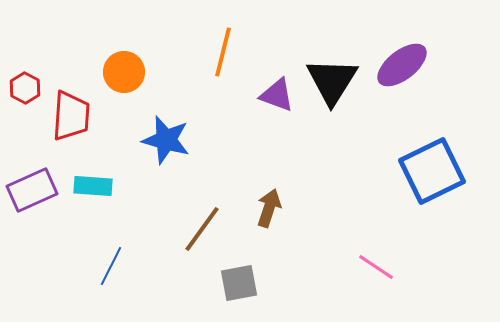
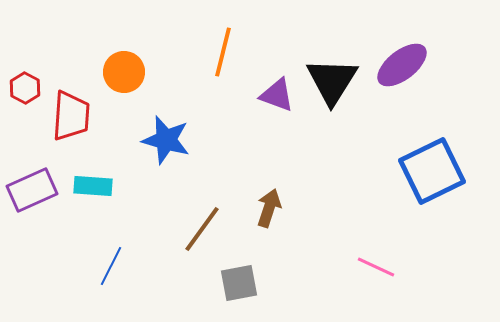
pink line: rotated 9 degrees counterclockwise
